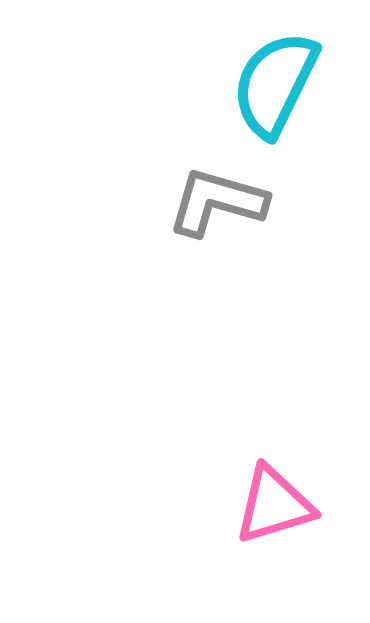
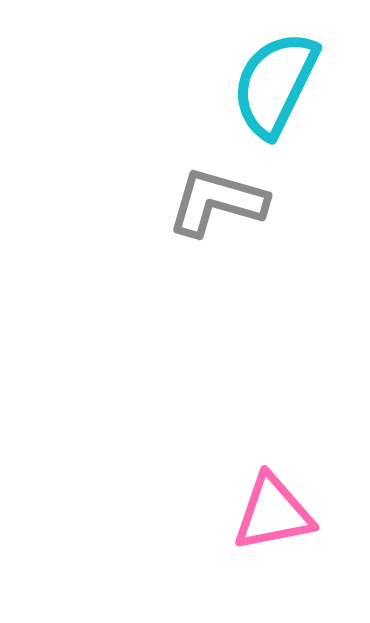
pink triangle: moved 1 px left, 8 px down; rotated 6 degrees clockwise
